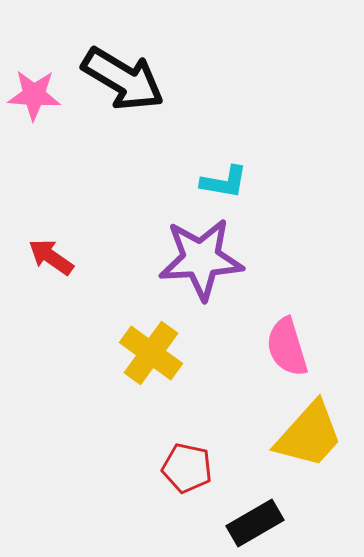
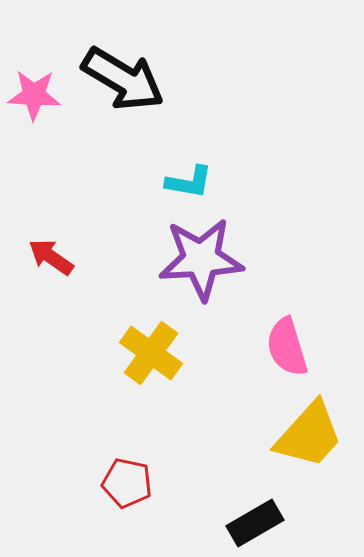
cyan L-shape: moved 35 px left
red pentagon: moved 60 px left, 15 px down
